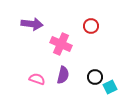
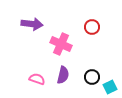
red circle: moved 1 px right, 1 px down
black circle: moved 3 px left
